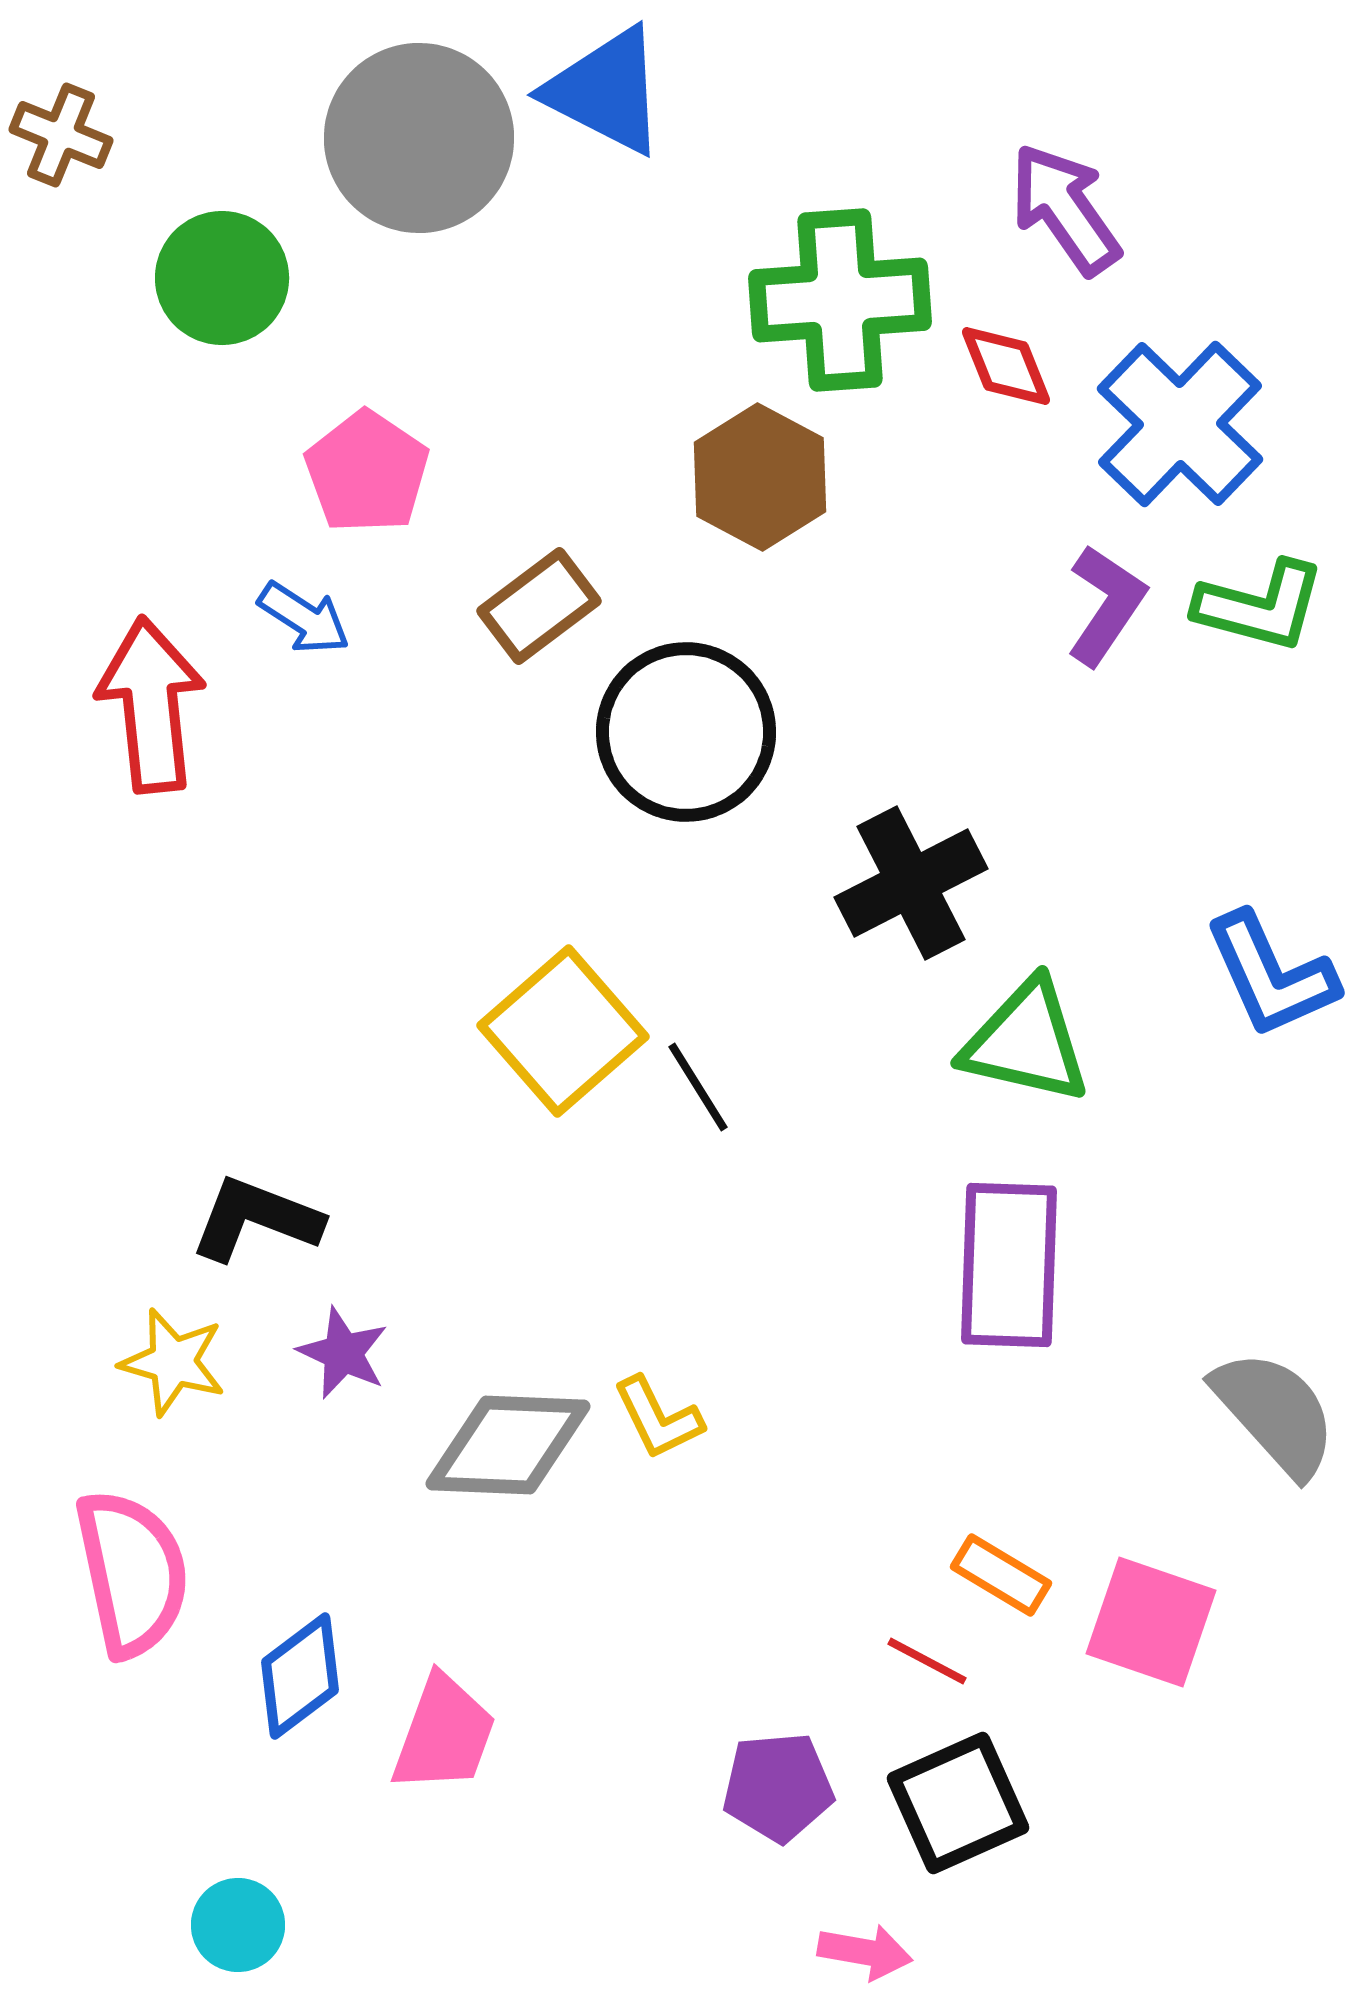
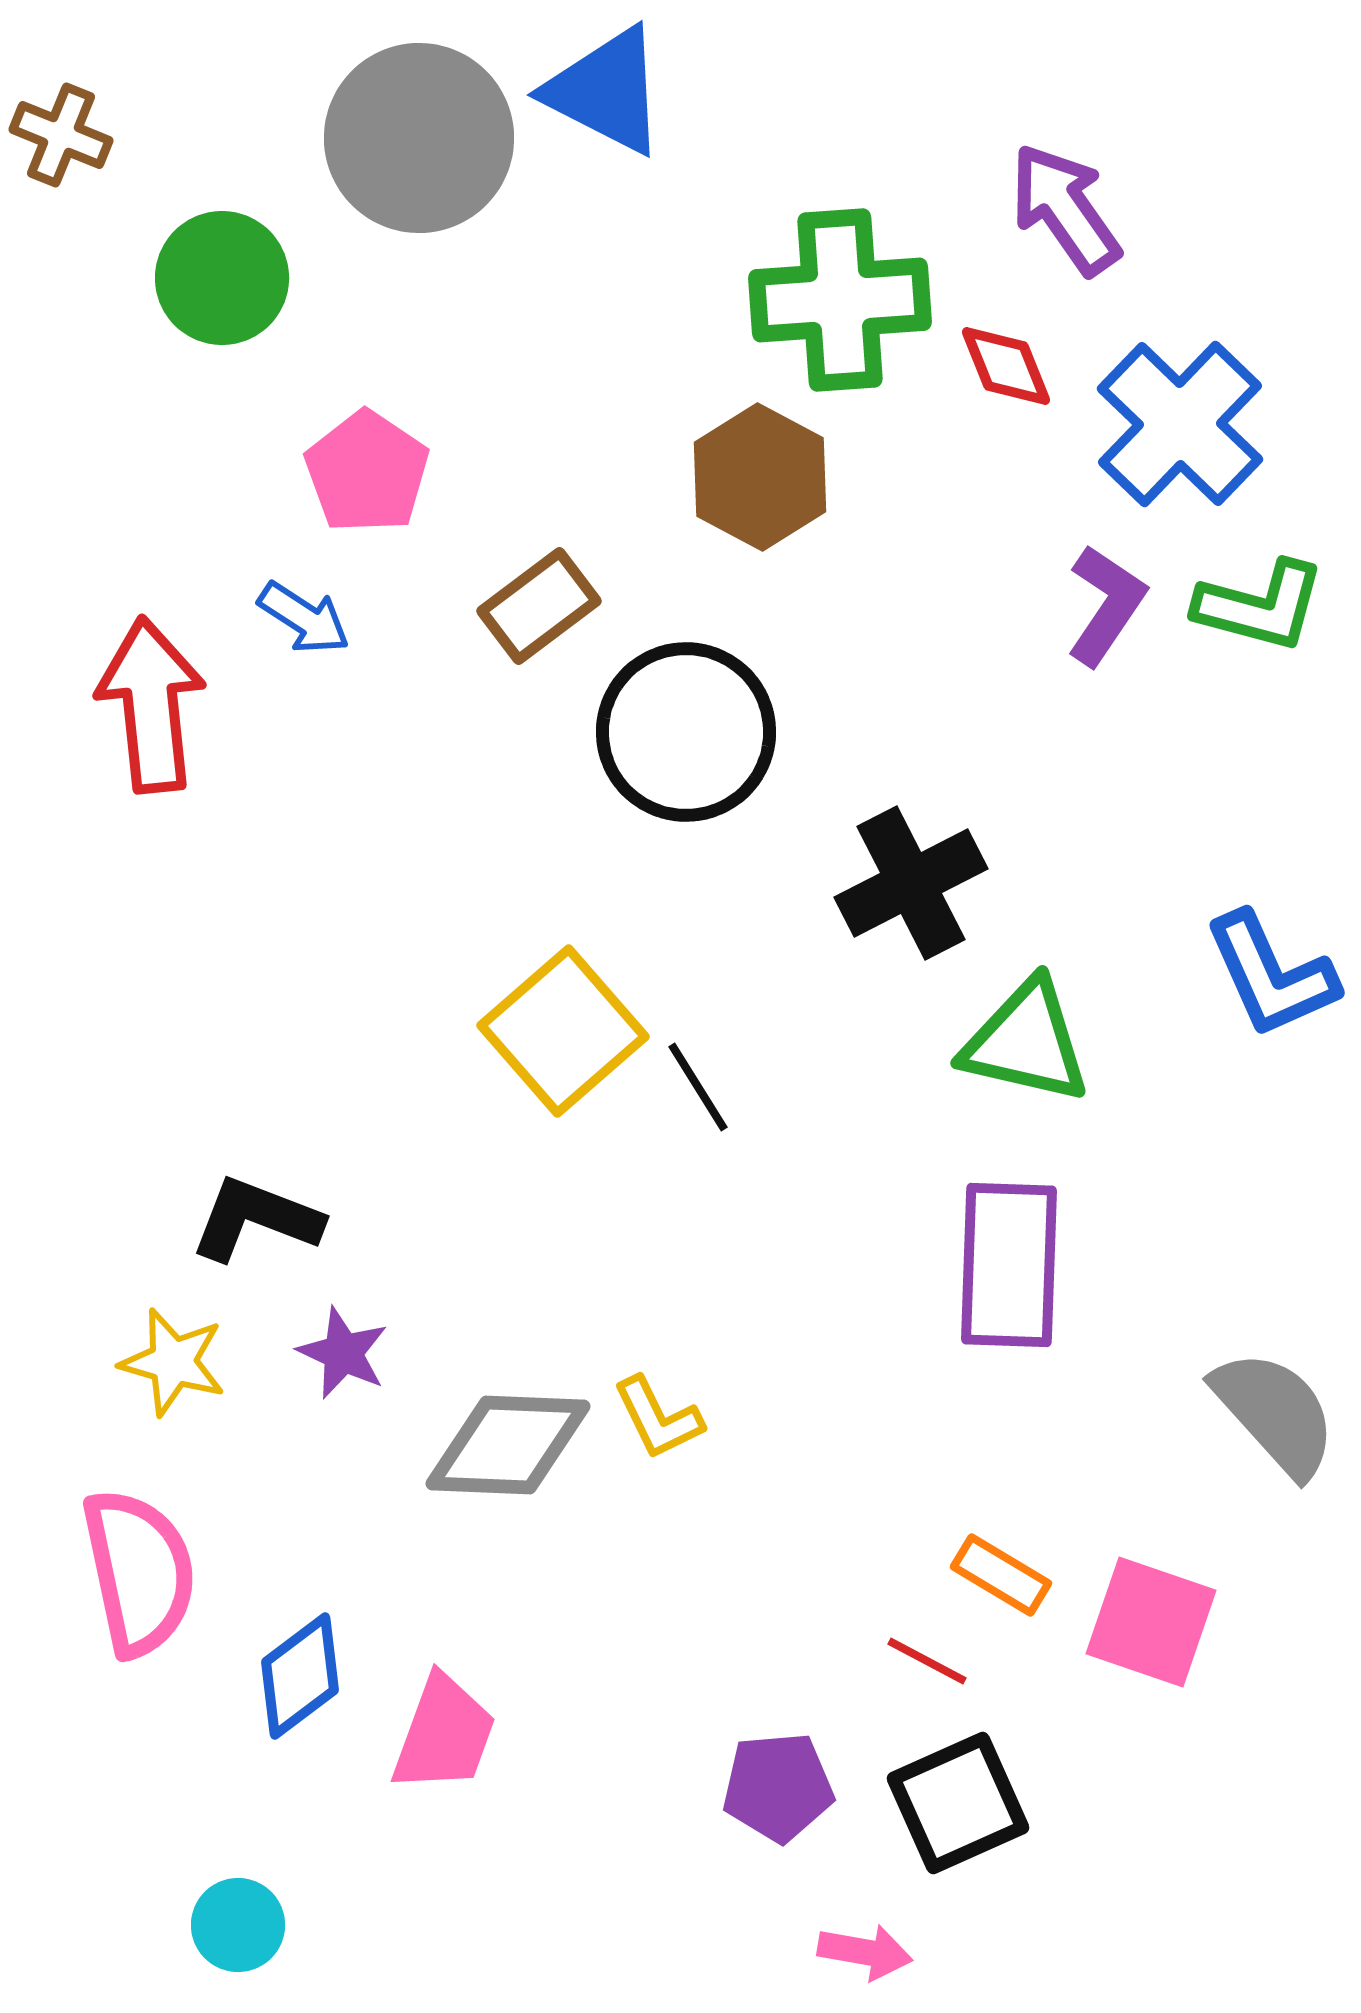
pink semicircle: moved 7 px right, 1 px up
